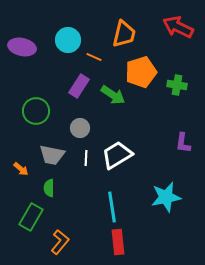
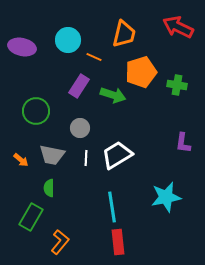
green arrow: rotated 15 degrees counterclockwise
orange arrow: moved 9 px up
